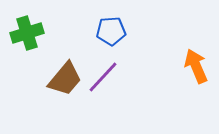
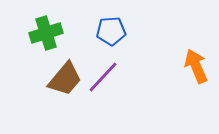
green cross: moved 19 px right
